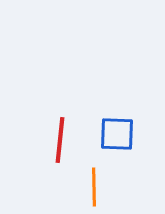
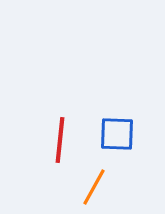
orange line: rotated 30 degrees clockwise
